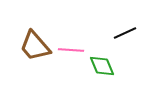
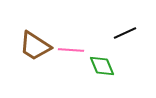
brown trapezoid: rotated 16 degrees counterclockwise
